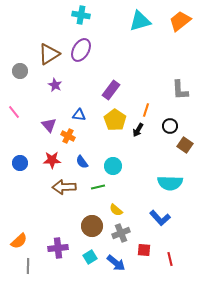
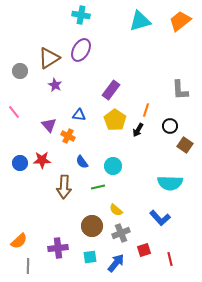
brown triangle: moved 4 px down
red star: moved 10 px left
brown arrow: rotated 85 degrees counterclockwise
red square: rotated 24 degrees counterclockwise
cyan square: rotated 24 degrees clockwise
blue arrow: rotated 90 degrees counterclockwise
